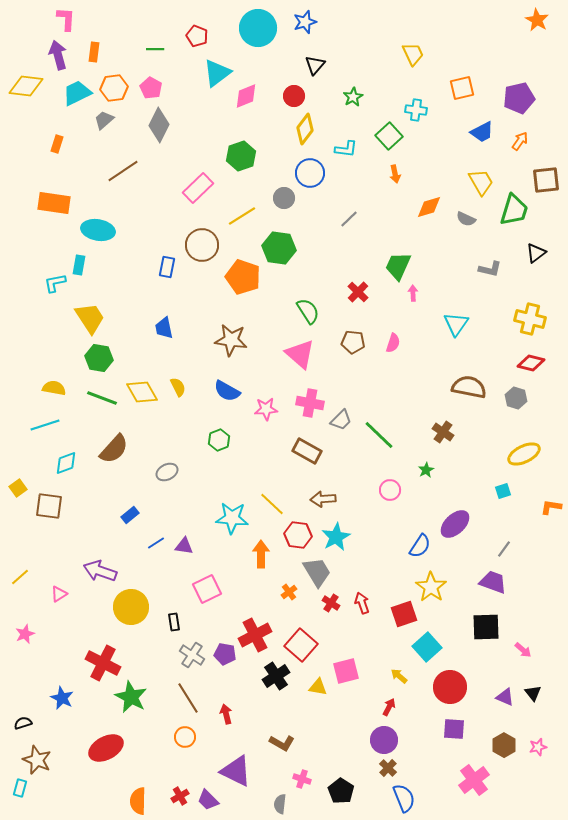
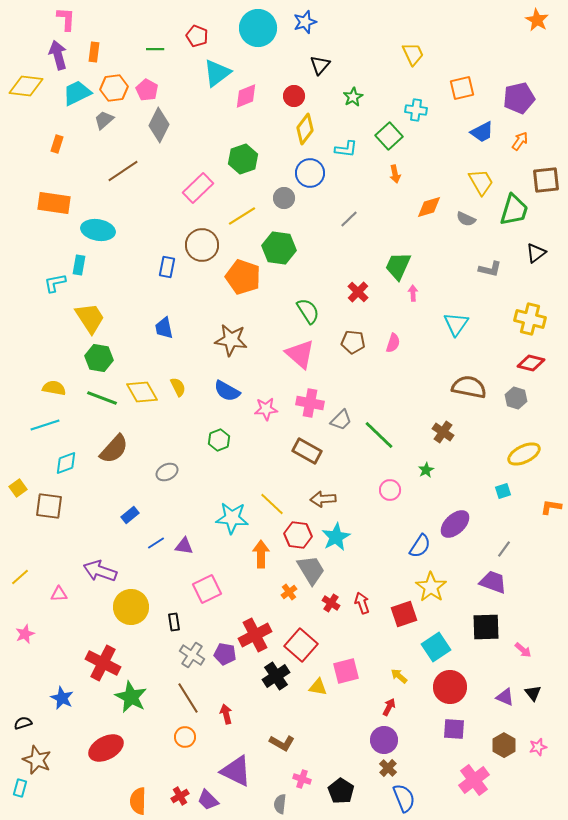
black triangle at (315, 65): moved 5 px right
pink pentagon at (151, 88): moved 4 px left, 2 px down
green hexagon at (241, 156): moved 2 px right, 3 px down
gray trapezoid at (317, 572): moved 6 px left, 2 px up
pink triangle at (59, 594): rotated 30 degrees clockwise
cyan square at (427, 647): moved 9 px right; rotated 8 degrees clockwise
